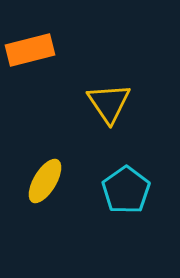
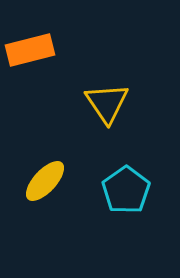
yellow triangle: moved 2 px left
yellow ellipse: rotated 12 degrees clockwise
